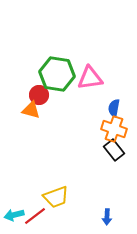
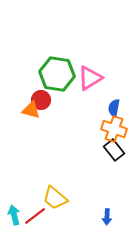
pink triangle: rotated 24 degrees counterclockwise
red circle: moved 2 px right, 5 px down
yellow trapezoid: moved 1 px left, 1 px down; rotated 60 degrees clockwise
cyan arrow: rotated 90 degrees clockwise
